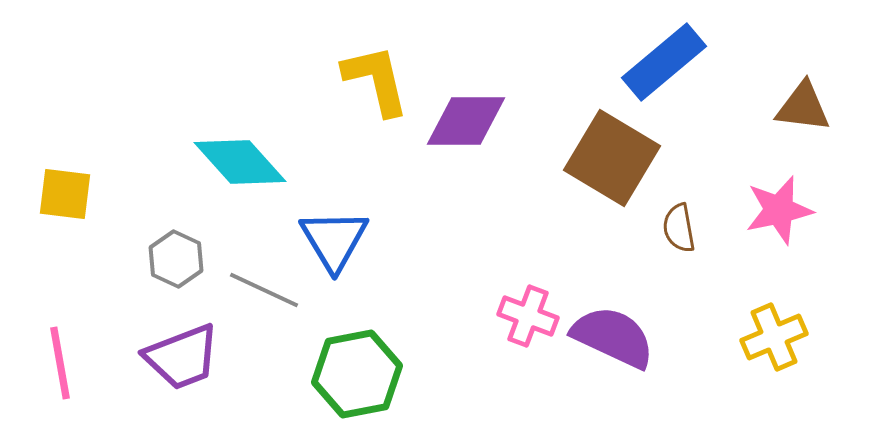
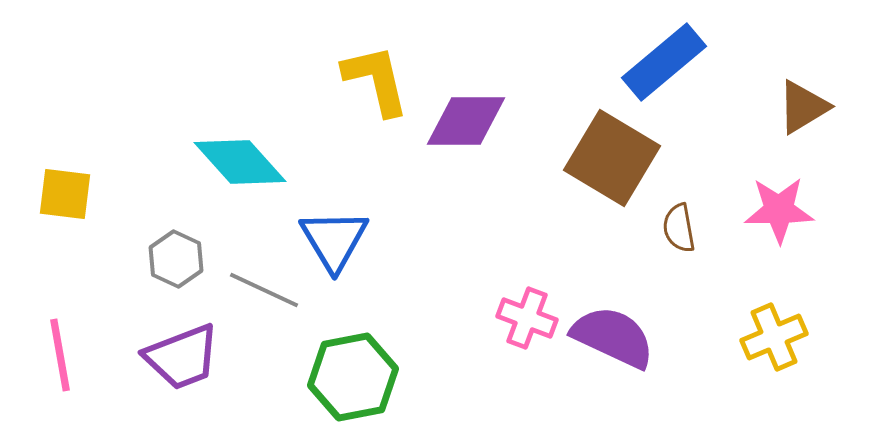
brown triangle: rotated 38 degrees counterclockwise
pink star: rotated 12 degrees clockwise
pink cross: moved 1 px left, 2 px down
pink line: moved 8 px up
green hexagon: moved 4 px left, 3 px down
